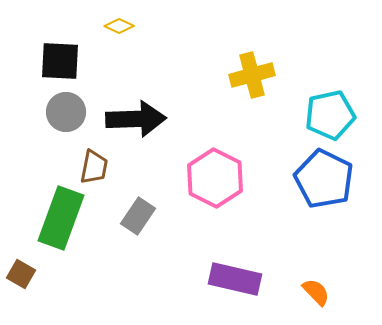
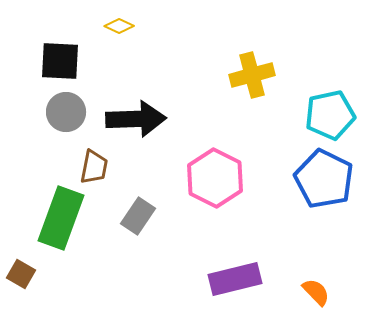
purple rectangle: rotated 27 degrees counterclockwise
